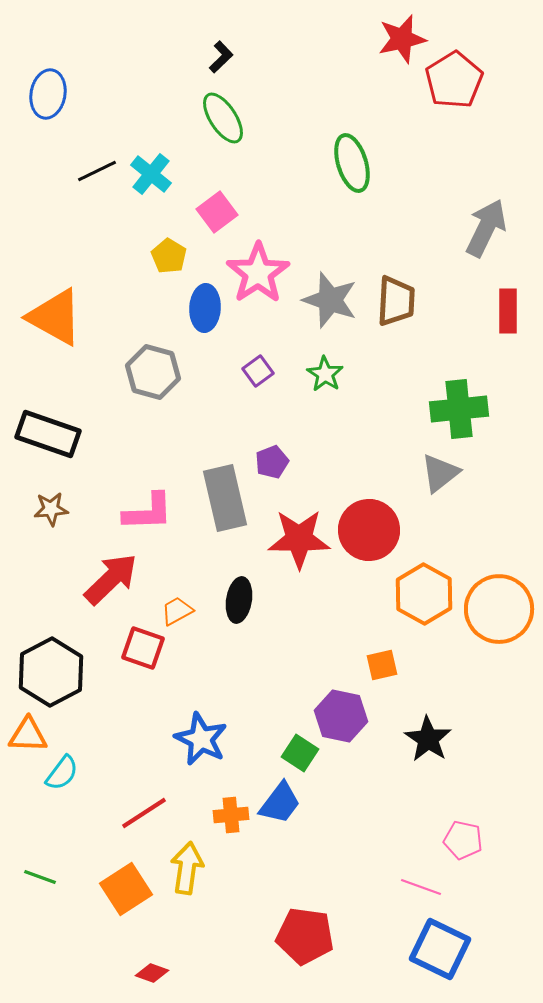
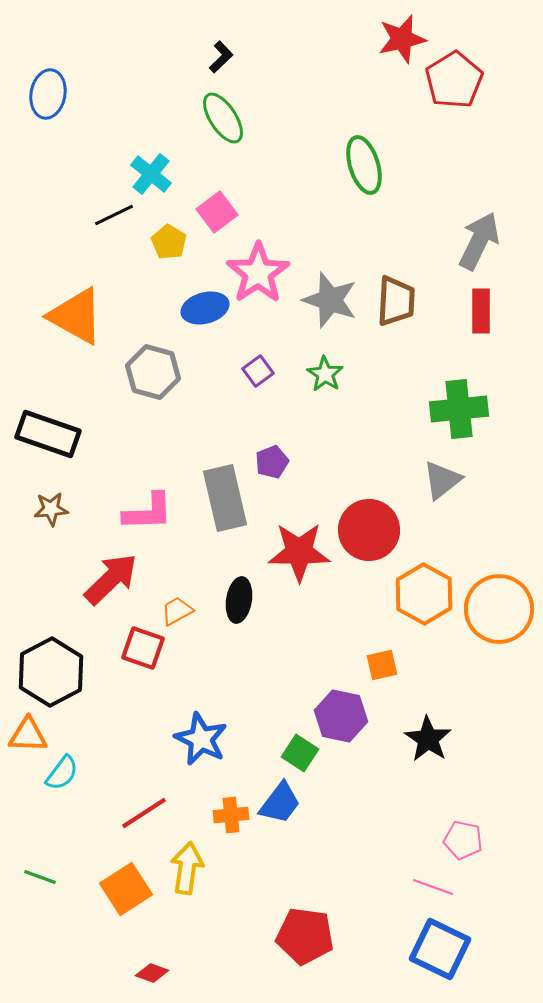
green ellipse at (352, 163): moved 12 px right, 2 px down
black line at (97, 171): moved 17 px right, 44 px down
gray arrow at (486, 228): moved 7 px left, 13 px down
yellow pentagon at (169, 256): moved 14 px up
blue ellipse at (205, 308): rotated 72 degrees clockwise
red rectangle at (508, 311): moved 27 px left
orange triangle at (55, 317): moved 21 px right, 1 px up
gray triangle at (440, 473): moved 2 px right, 7 px down
red star at (299, 539): moved 13 px down
pink line at (421, 887): moved 12 px right
